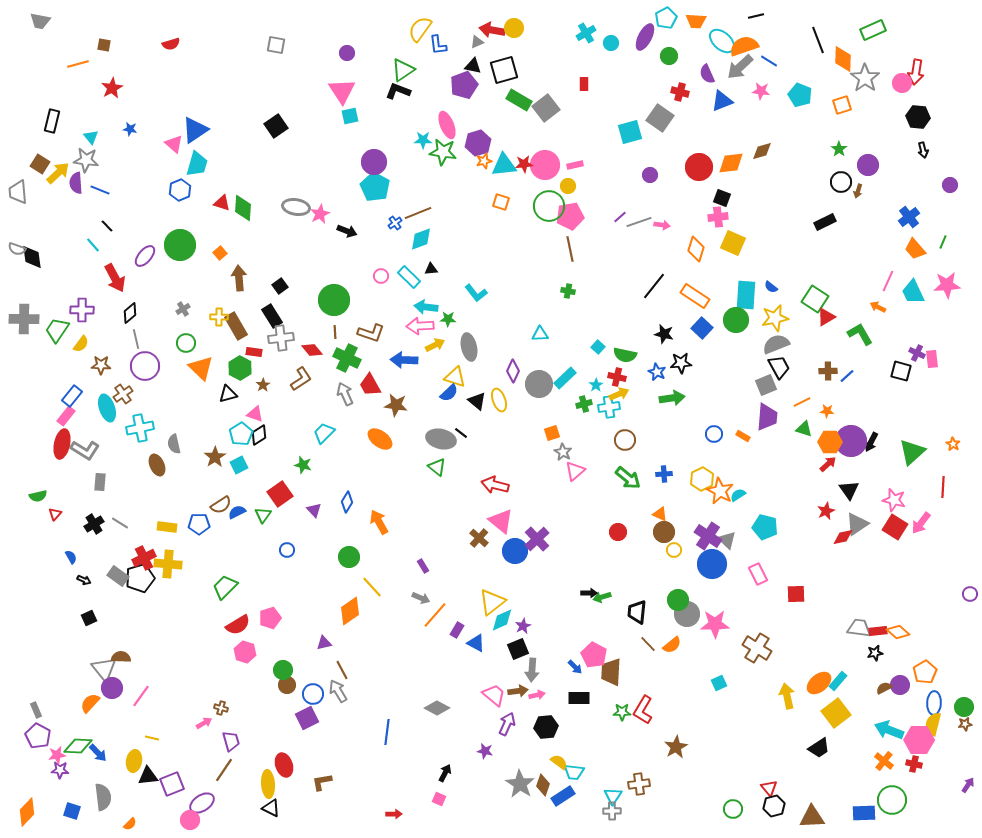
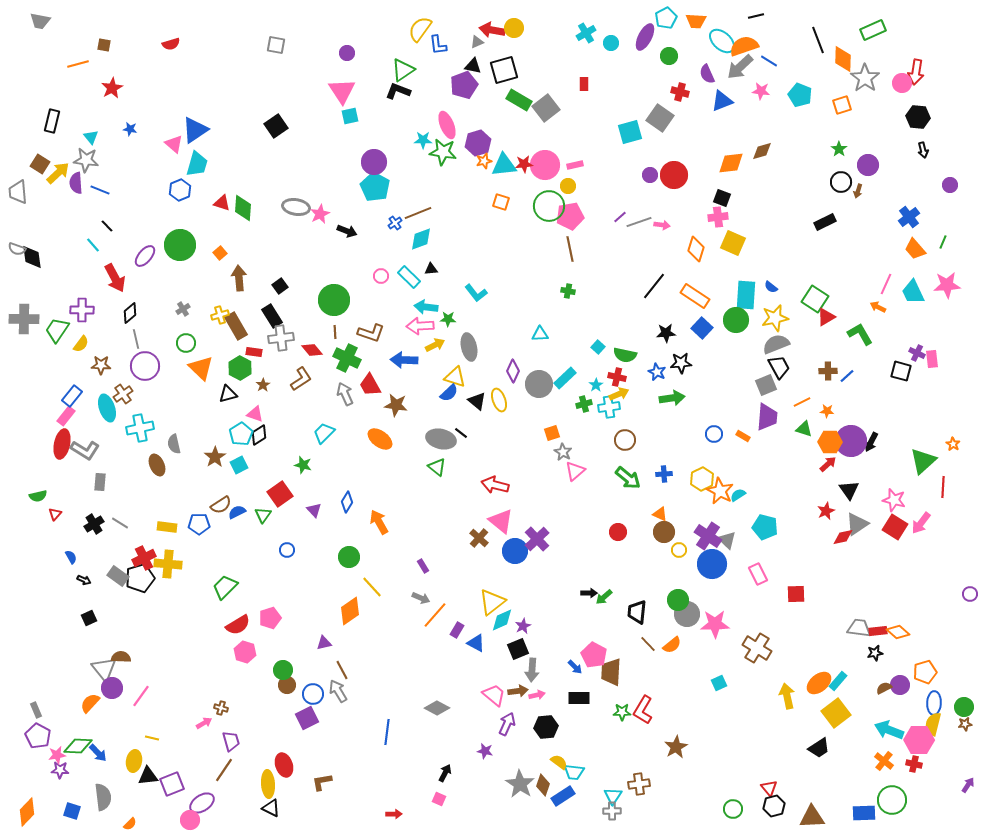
red circle at (699, 167): moved 25 px left, 8 px down
pink line at (888, 281): moved 2 px left, 3 px down
yellow cross at (219, 317): moved 1 px right, 2 px up; rotated 18 degrees counterclockwise
black star at (664, 334): moved 2 px right, 1 px up; rotated 18 degrees counterclockwise
green triangle at (912, 452): moved 11 px right, 9 px down
yellow circle at (674, 550): moved 5 px right
green arrow at (602, 597): moved 2 px right; rotated 24 degrees counterclockwise
orange pentagon at (925, 672): rotated 15 degrees clockwise
